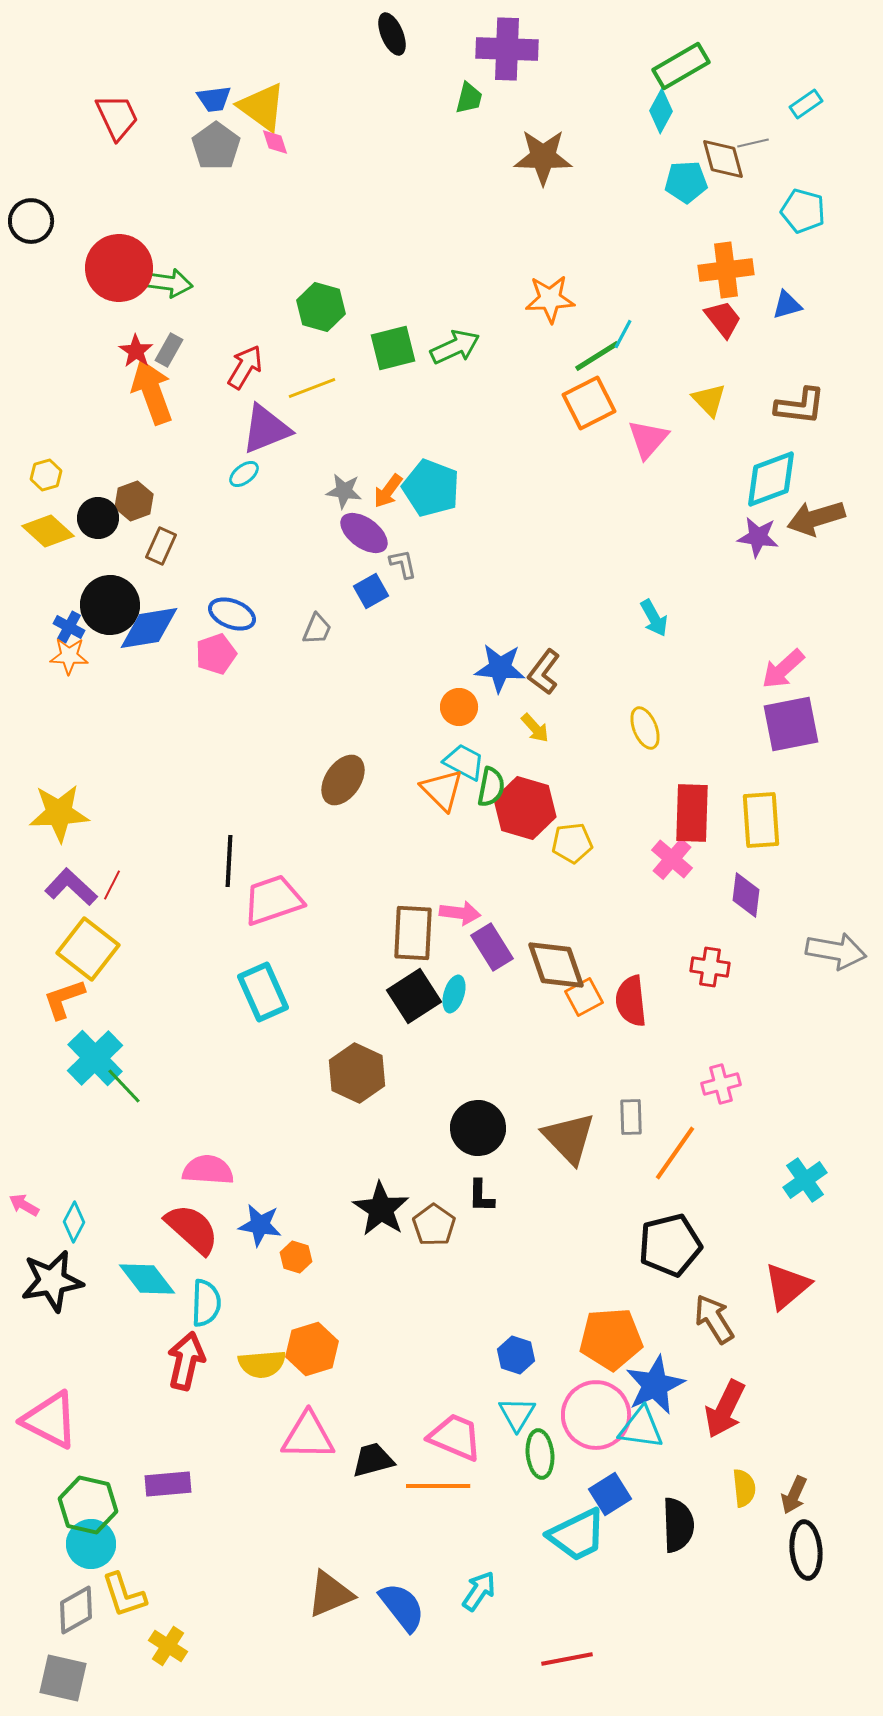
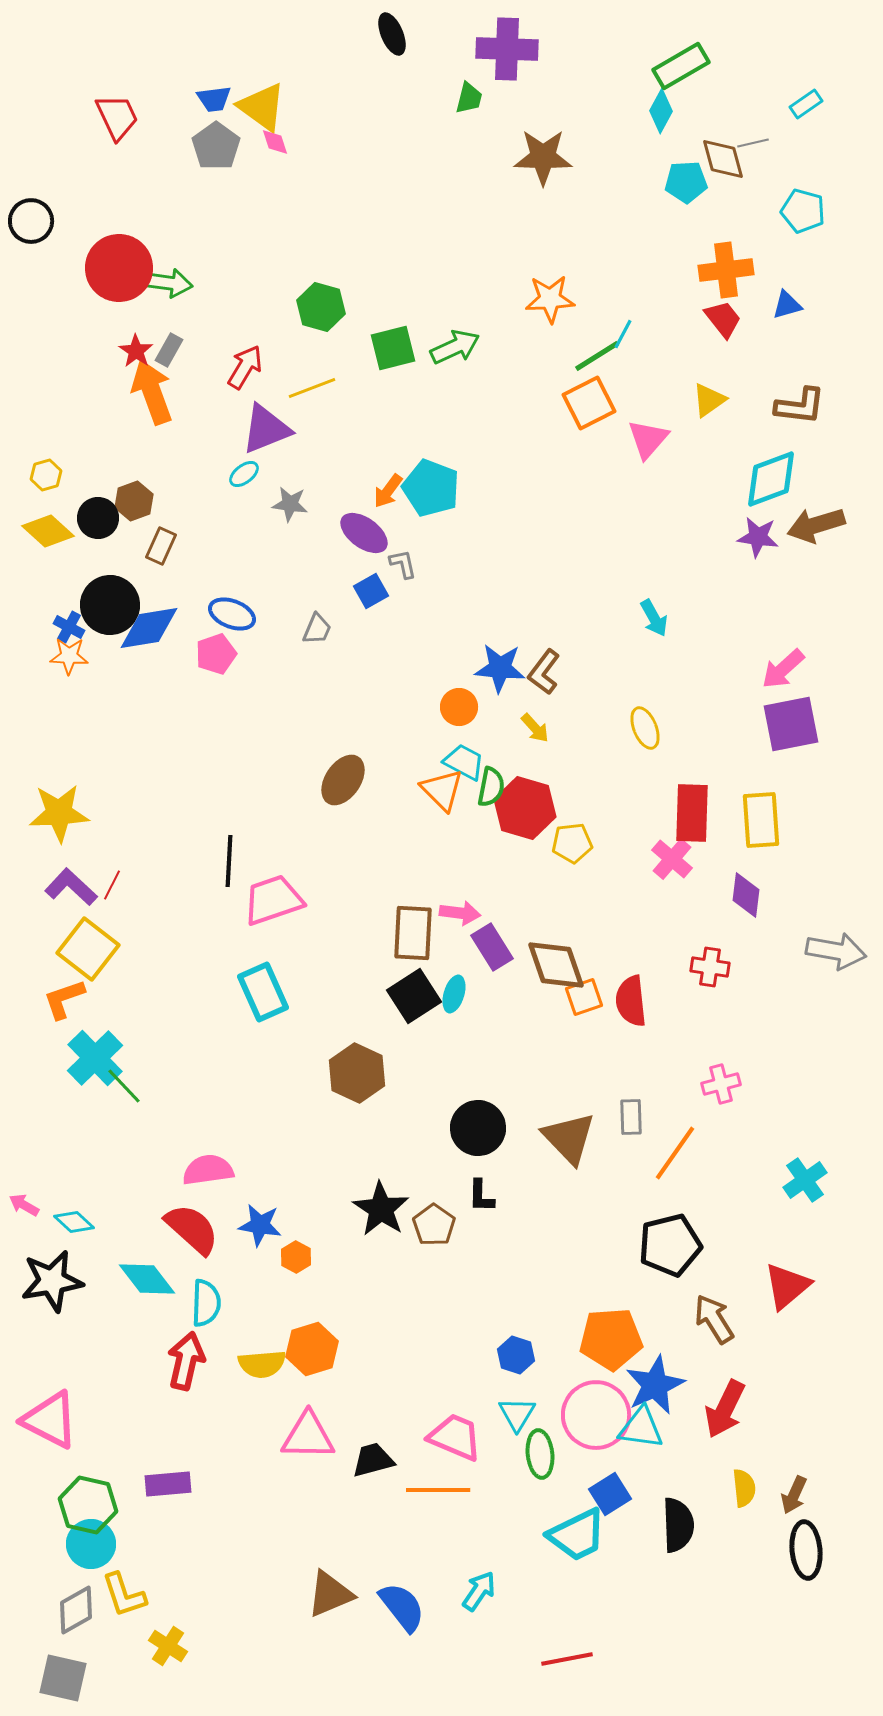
yellow triangle at (709, 400): rotated 39 degrees clockwise
gray star at (344, 491): moved 54 px left, 13 px down
brown arrow at (816, 518): moved 7 px down
orange square at (584, 997): rotated 9 degrees clockwise
pink semicircle at (208, 1170): rotated 12 degrees counterclockwise
cyan diamond at (74, 1222): rotated 75 degrees counterclockwise
orange hexagon at (296, 1257): rotated 12 degrees clockwise
orange line at (438, 1486): moved 4 px down
